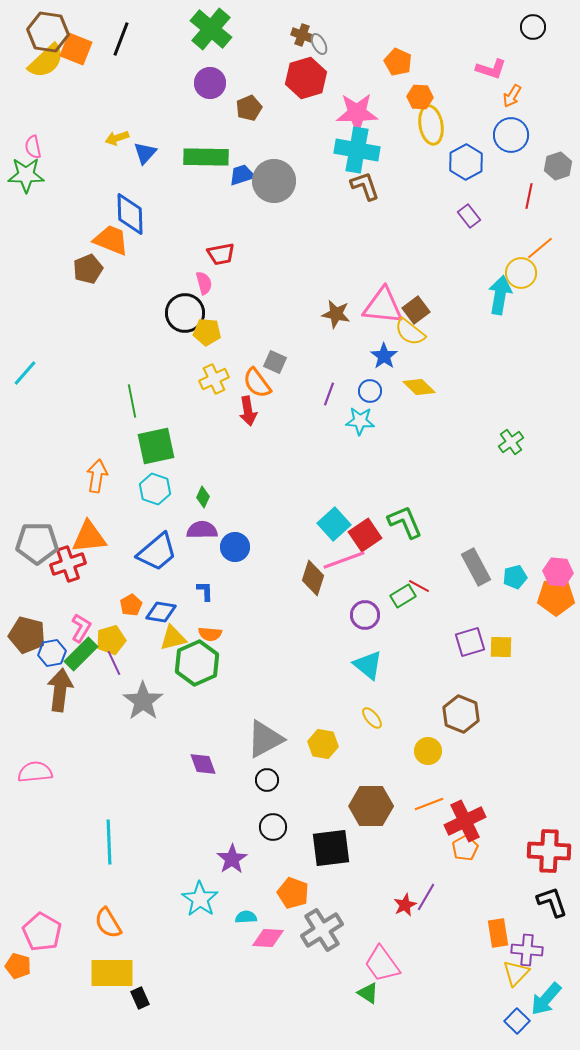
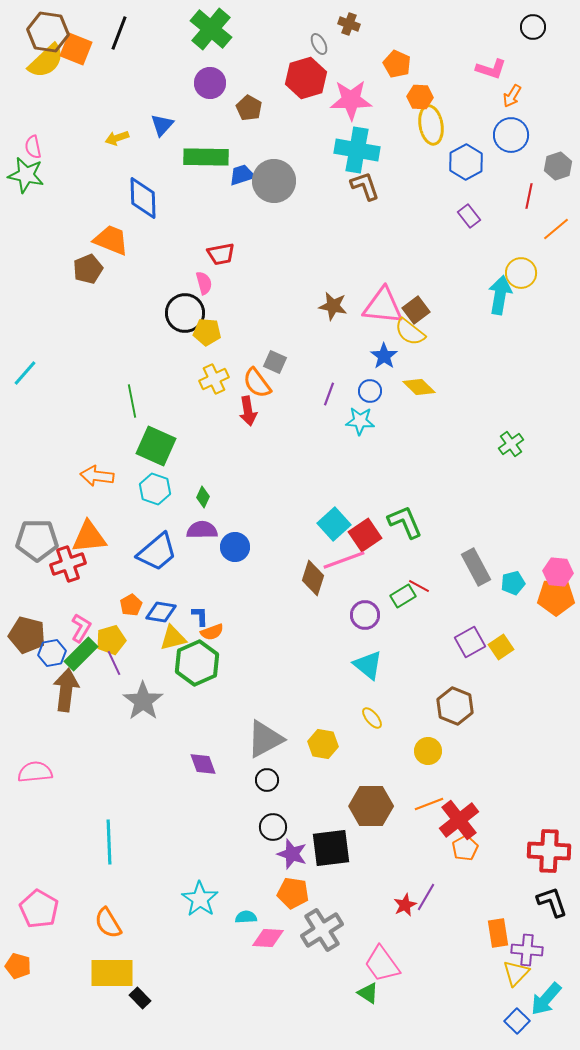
brown cross at (302, 35): moved 47 px right, 11 px up
black line at (121, 39): moved 2 px left, 6 px up
orange pentagon at (398, 62): moved 1 px left, 2 px down
brown pentagon at (249, 108): rotated 20 degrees counterclockwise
pink star at (357, 113): moved 6 px left, 13 px up
blue triangle at (145, 153): moved 17 px right, 28 px up
green star at (26, 175): rotated 12 degrees clockwise
blue diamond at (130, 214): moved 13 px right, 16 px up
orange line at (540, 248): moved 16 px right, 19 px up
brown star at (336, 314): moved 3 px left, 8 px up
green cross at (511, 442): moved 2 px down
green square at (156, 446): rotated 36 degrees clockwise
orange arrow at (97, 476): rotated 92 degrees counterclockwise
gray pentagon at (37, 543): moved 3 px up
cyan pentagon at (515, 577): moved 2 px left, 6 px down
blue L-shape at (205, 591): moved 5 px left, 25 px down
orange semicircle at (210, 634): moved 2 px right, 2 px up; rotated 25 degrees counterclockwise
purple square at (470, 642): rotated 12 degrees counterclockwise
yellow square at (501, 647): rotated 35 degrees counterclockwise
brown arrow at (60, 690): moved 6 px right
brown hexagon at (461, 714): moved 6 px left, 8 px up
red cross at (465, 821): moved 6 px left, 1 px up; rotated 12 degrees counterclockwise
purple star at (232, 859): moved 60 px right, 5 px up; rotated 20 degrees counterclockwise
orange pentagon at (293, 893): rotated 12 degrees counterclockwise
pink pentagon at (42, 932): moved 3 px left, 23 px up
black rectangle at (140, 998): rotated 20 degrees counterclockwise
